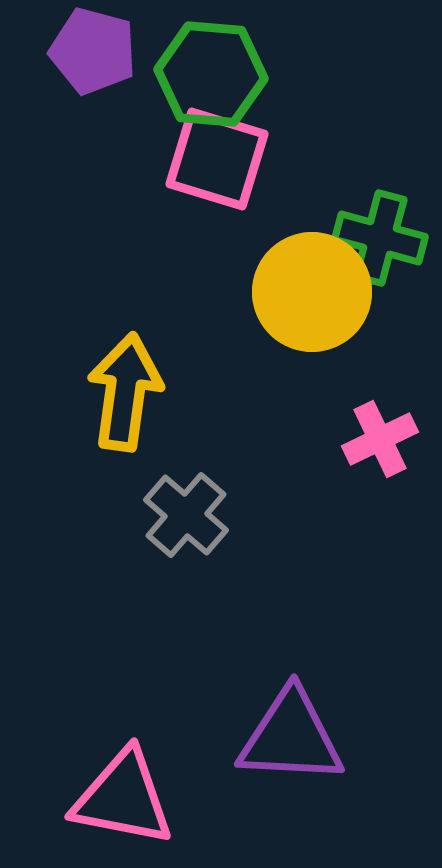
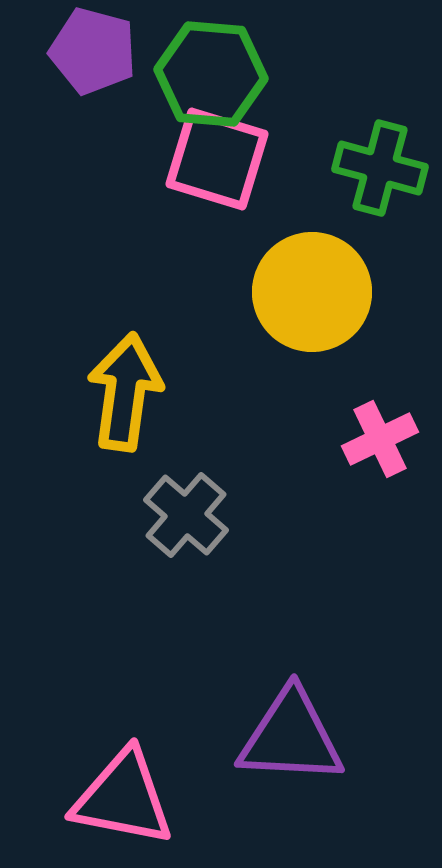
green cross: moved 70 px up
